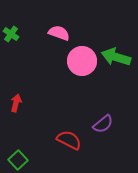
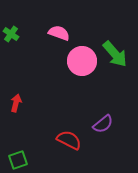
green arrow: moved 1 px left, 3 px up; rotated 148 degrees counterclockwise
green square: rotated 24 degrees clockwise
